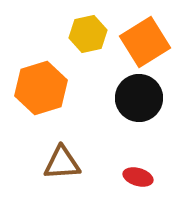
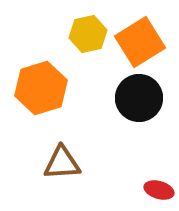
orange square: moved 5 px left
red ellipse: moved 21 px right, 13 px down
